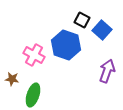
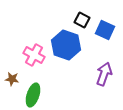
blue square: moved 3 px right; rotated 18 degrees counterclockwise
purple arrow: moved 3 px left, 3 px down
